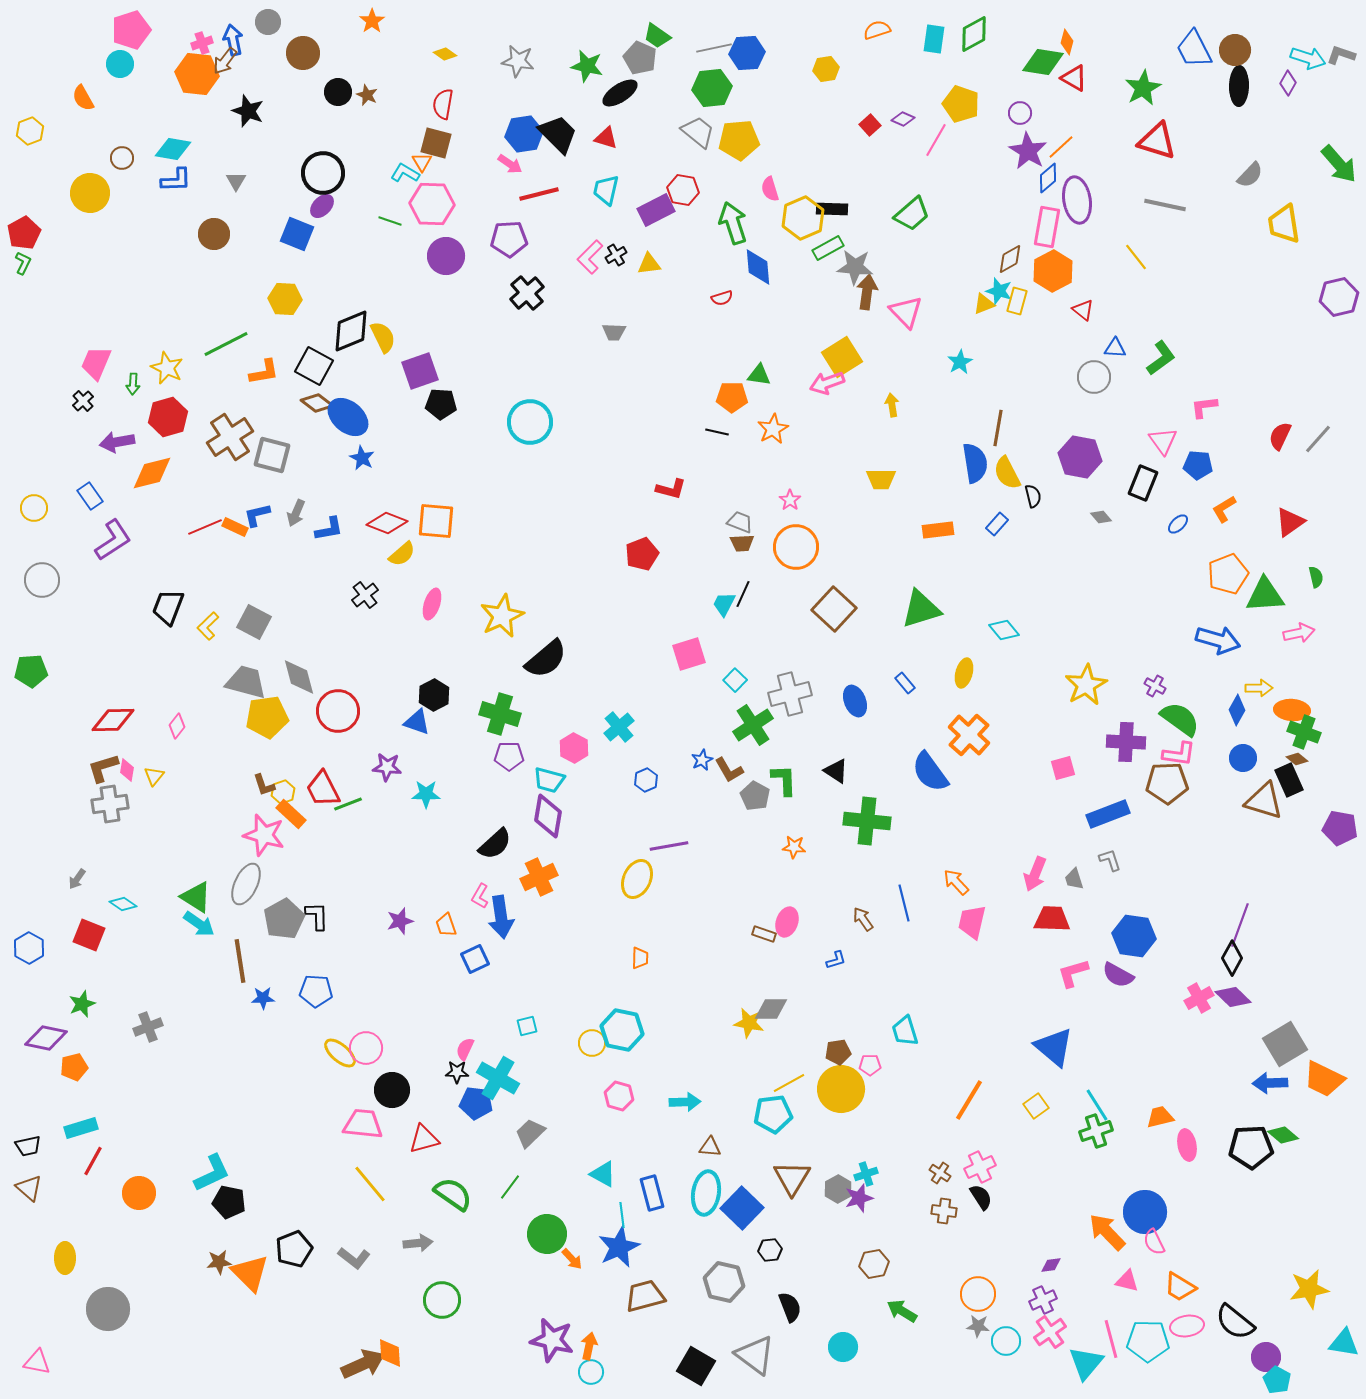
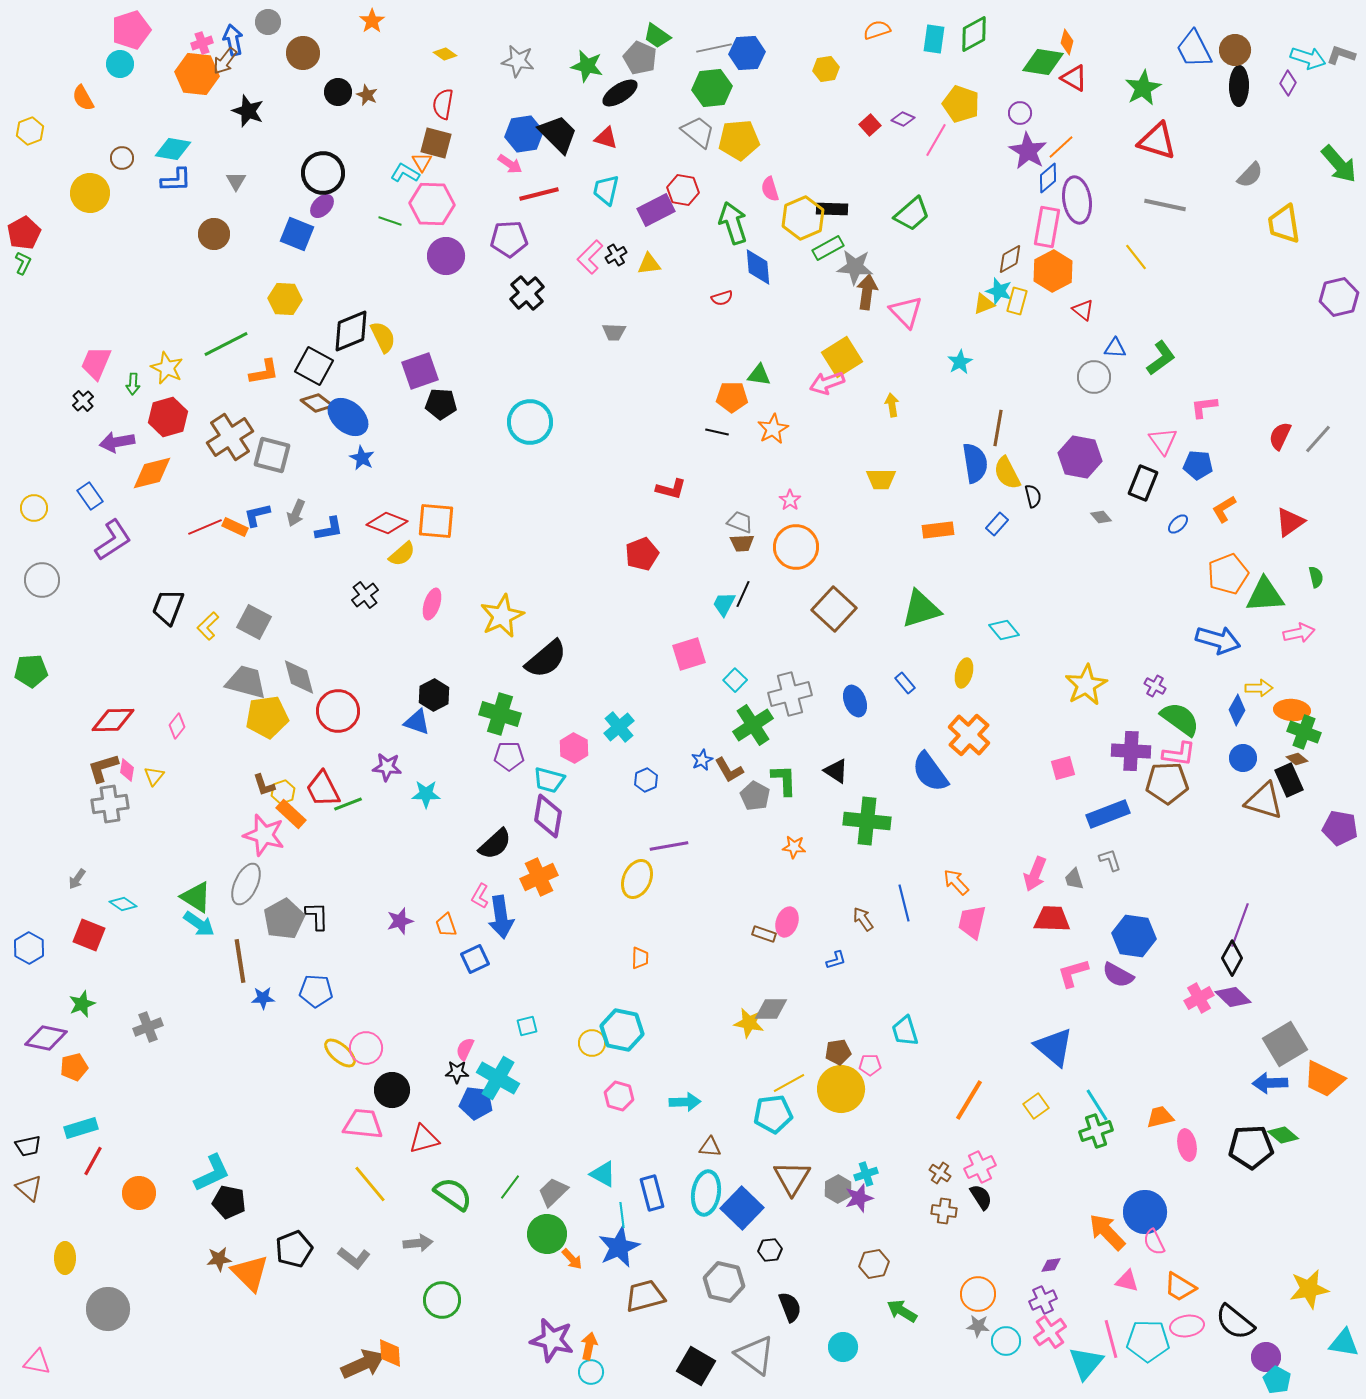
purple cross at (1126, 742): moved 5 px right, 9 px down
gray trapezoid at (530, 1133): moved 23 px right, 59 px down
brown star at (219, 1262): moved 3 px up
